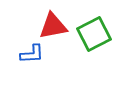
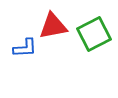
blue L-shape: moved 7 px left, 6 px up
